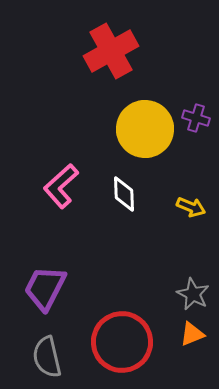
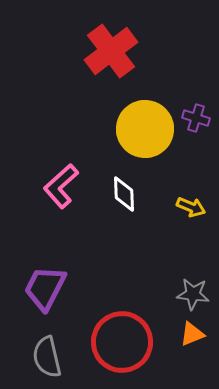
red cross: rotated 8 degrees counterclockwise
gray star: rotated 20 degrees counterclockwise
